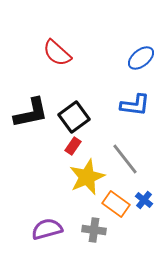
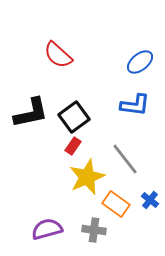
red semicircle: moved 1 px right, 2 px down
blue ellipse: moved 1 px left, 4 px down
blue cross: moved 6 px right
